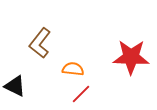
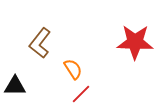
red star: moved 4 px right, 15 px up
orange semicircle: rotated 50 degrees clockwise
black triangle: rotated 25 degrees counterclockwise
